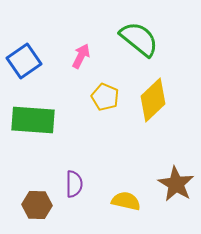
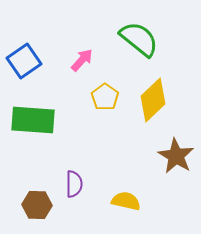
pink arrow: moved 1 px right, 4 px down; rotated 15 degrees clockwise
yellow pentagon: rotated 12 degrees clockwise
brown star: moved 28 px up
